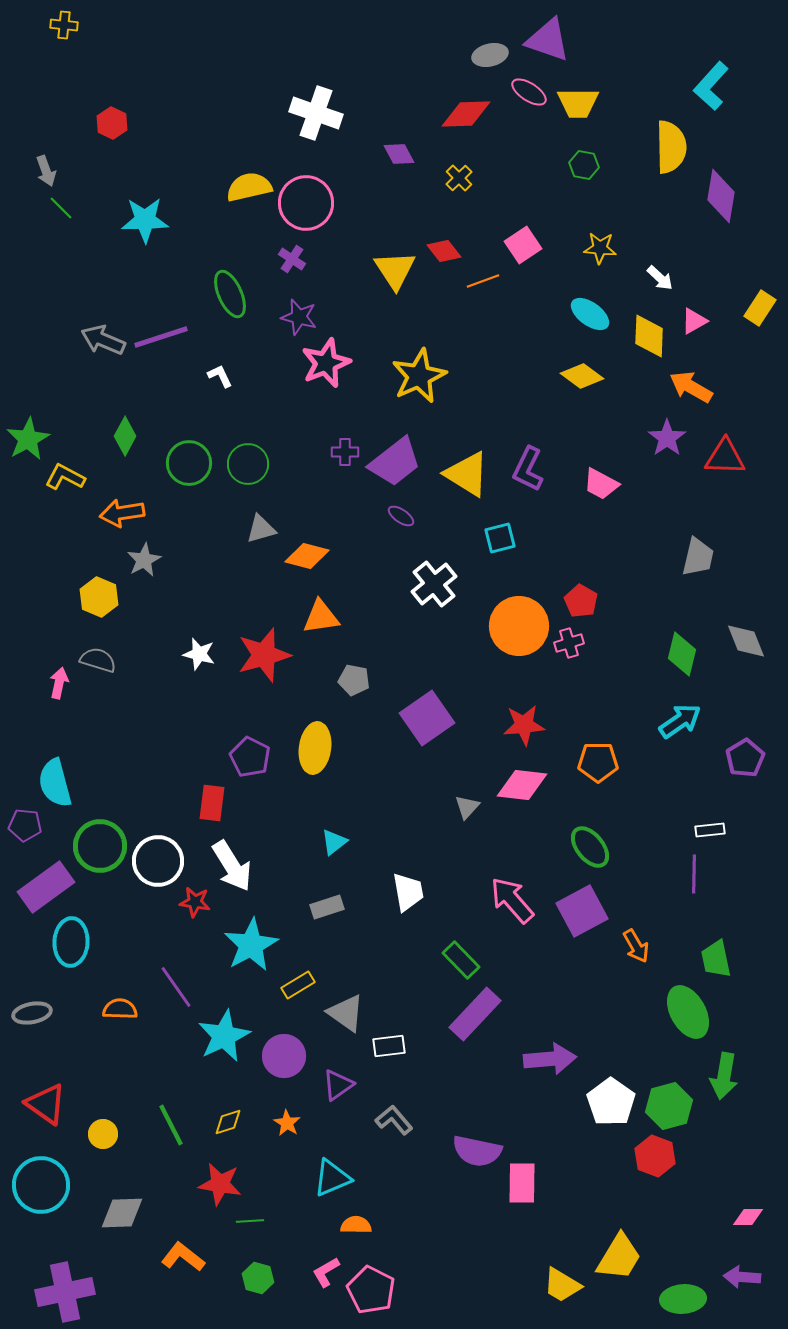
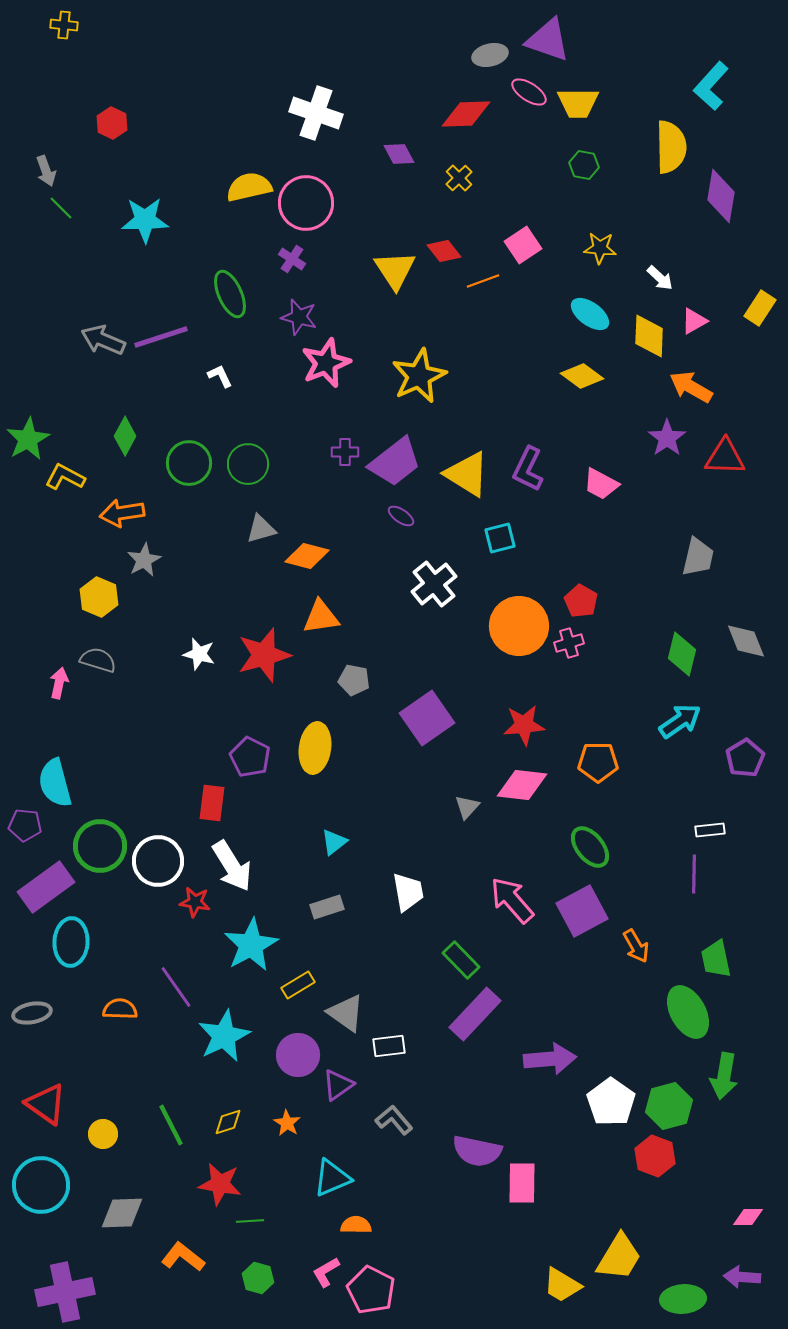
purple circle at (284, 1056): moved 14 px right, 1 px up
